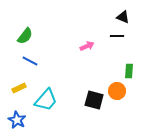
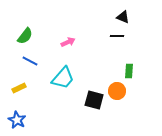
pink arrow: moved 19 px left, 4 px up
cyan trapezoid: moved 17 px right, 22 px up
